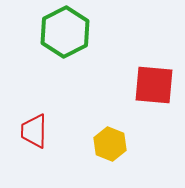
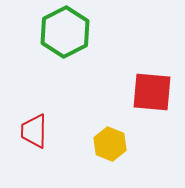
red square: moved 2 px left, 7 px down
